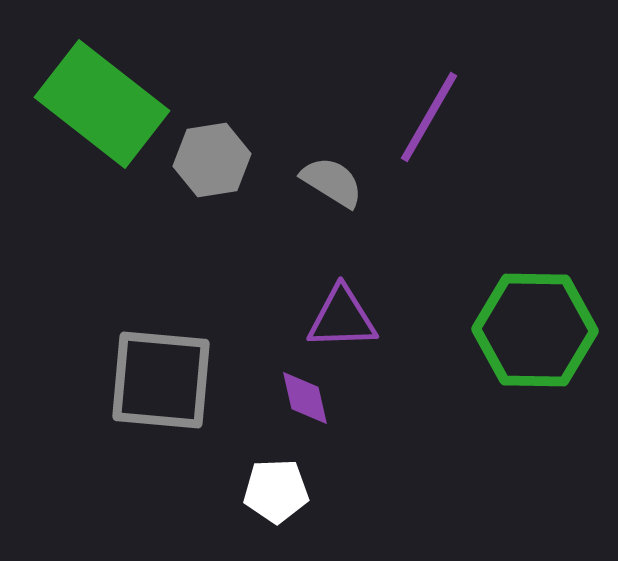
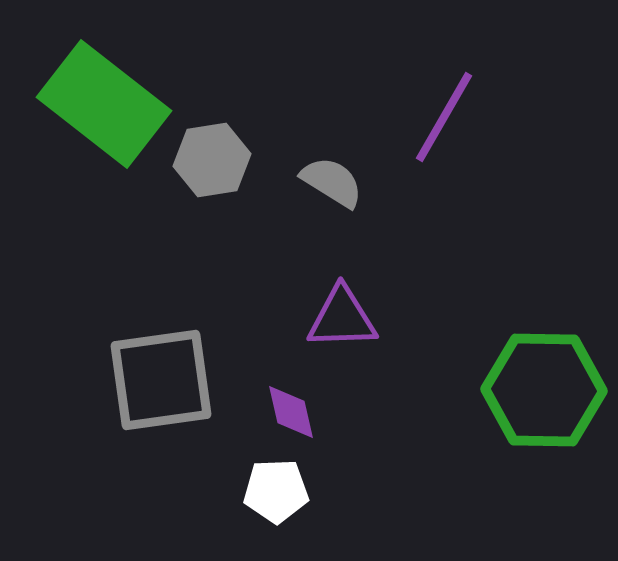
green rectangle: moved 2 px right
purple line: moved 15 px right
green hexagon: moved 9 px right, 60 px down
gray square: rotated 13 degrees counterclockwise
purple diamond: moved 14 px left, 14 px down
